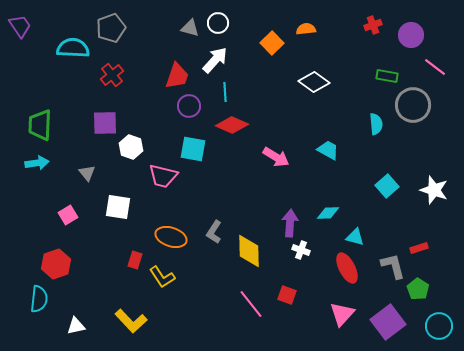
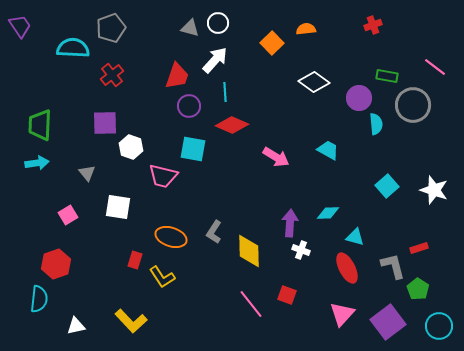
purple circle at (411, 35): moved 52 px left, 63 px down
